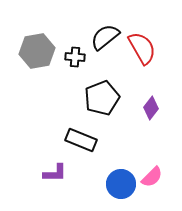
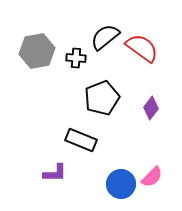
red semicircle: rotated 24 degrees counterclockwise
black cross: moved 1 px right, 1 px down
